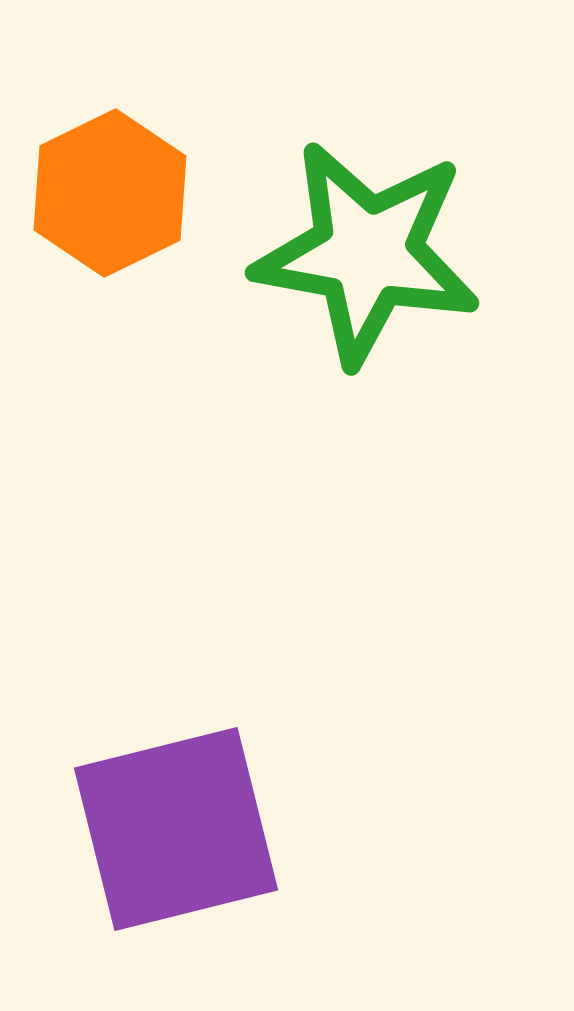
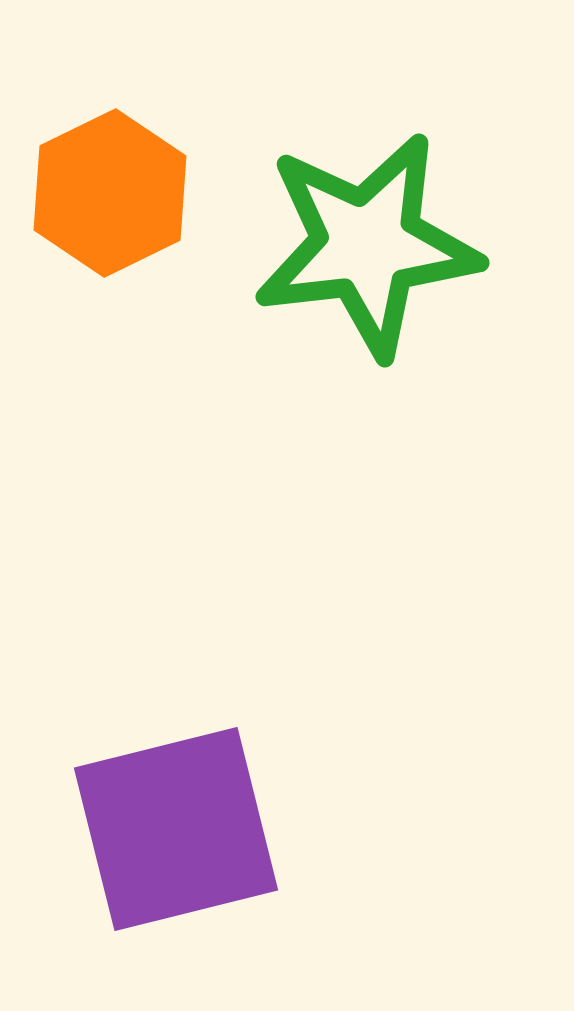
green star: moved 8 px up; rotated 17 degrees counterclockwise
